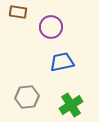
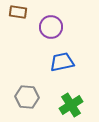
gray hexagon: rotated 10 degrees clockwise
